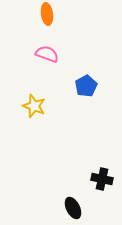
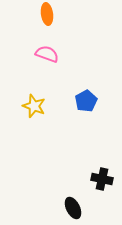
blue pentagon: moved 15 px down
